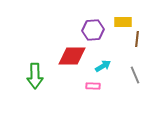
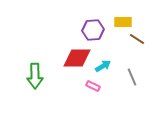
brown line: rotated 63 degrees counterclockwise
red diamond: moved 5 px right, 2 px down
gray line: moved 3 px left, 2 px down
pink rectangle: rotated 24 degrees clockwise
